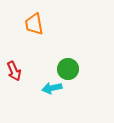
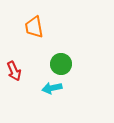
orange trapezoid: moved 3 px down
green circle: moved 7 px left, 5 px up
